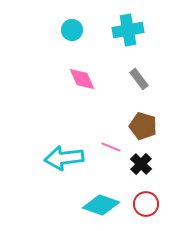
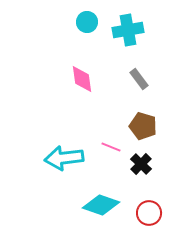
cyan circle: moved 15 px right, 8 px up
pink diamond: rotated 16 degrees clockwise
red circle: moved 3 px right, 9 px down
